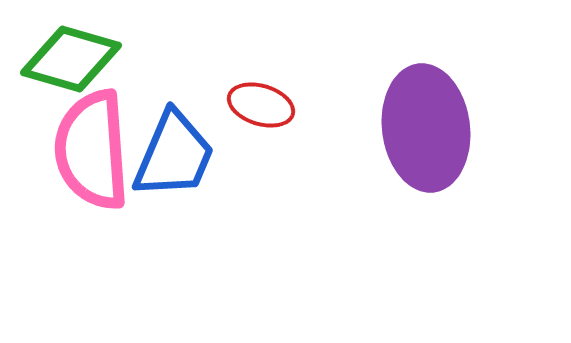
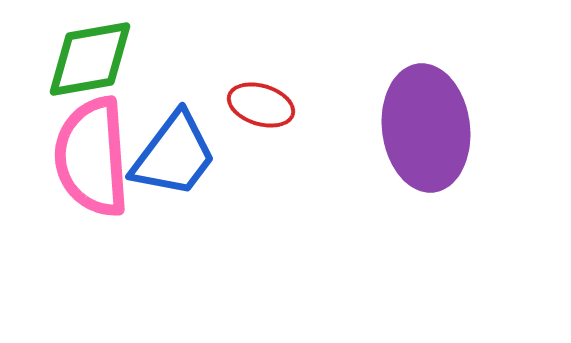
green diamond: moved 19 px right; rotated 26 degrees counterclockwise
pink semicircle: moved 7 px down
blue trapezoid: rotated 14 degrees clockwise
